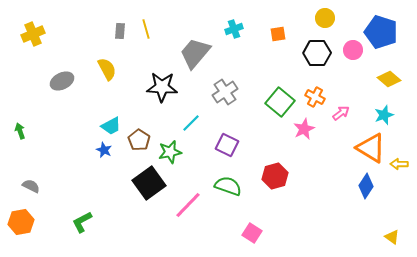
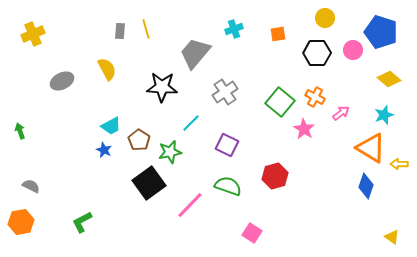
pink star: rotated 15 degrees counterclockwise
blue diamond: rotated 15 degrees counterclockwise
pink line: moved 2 px right
